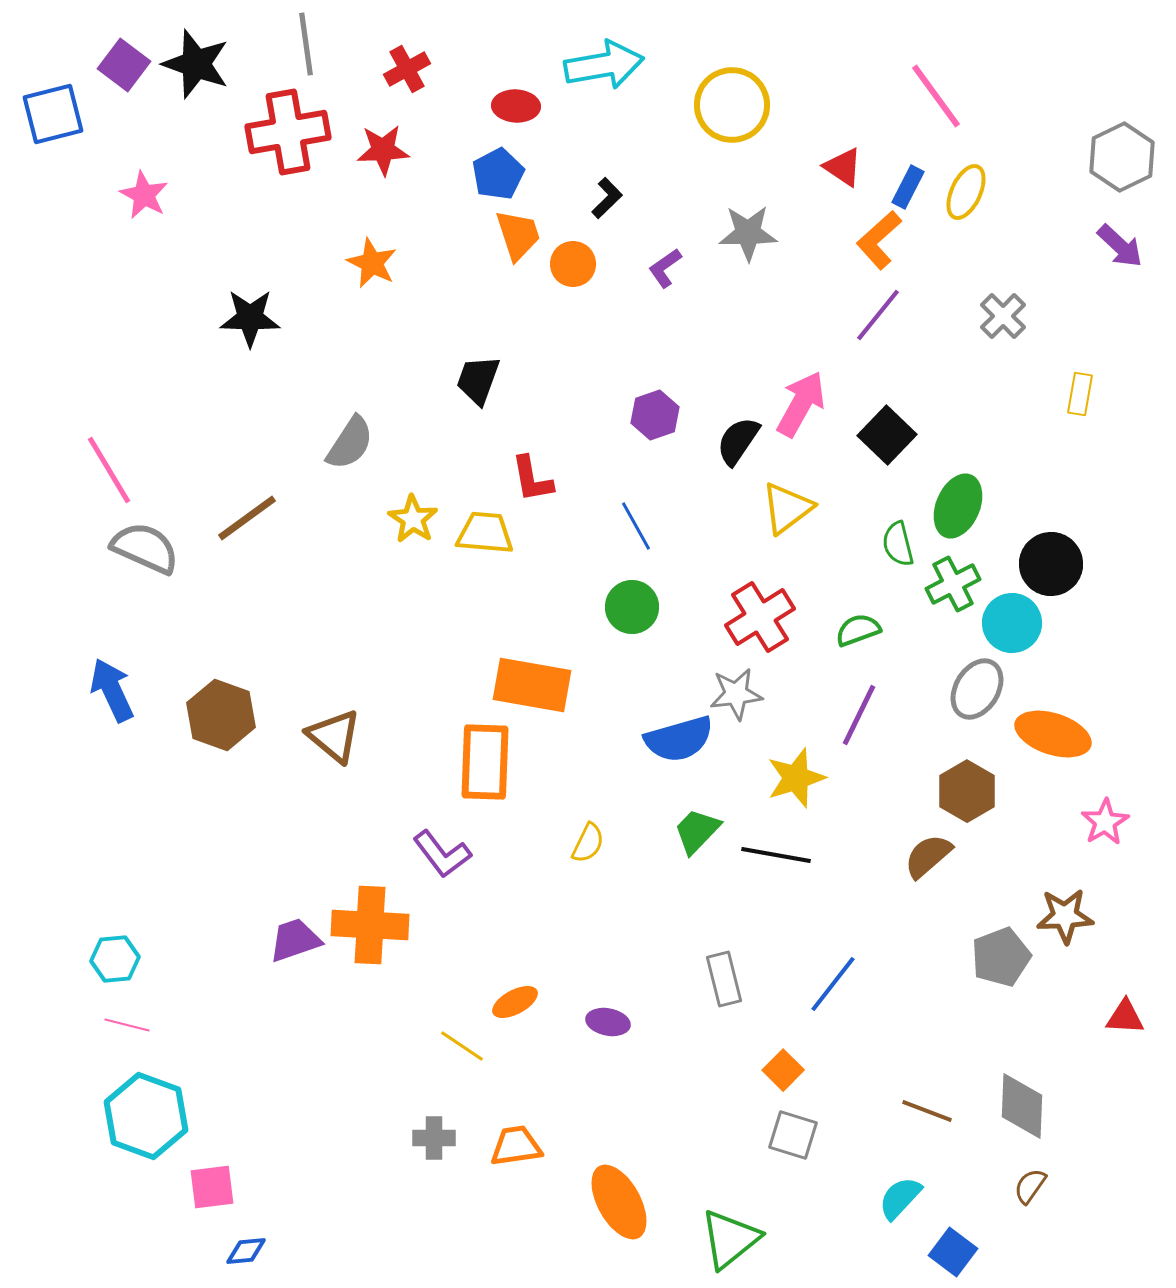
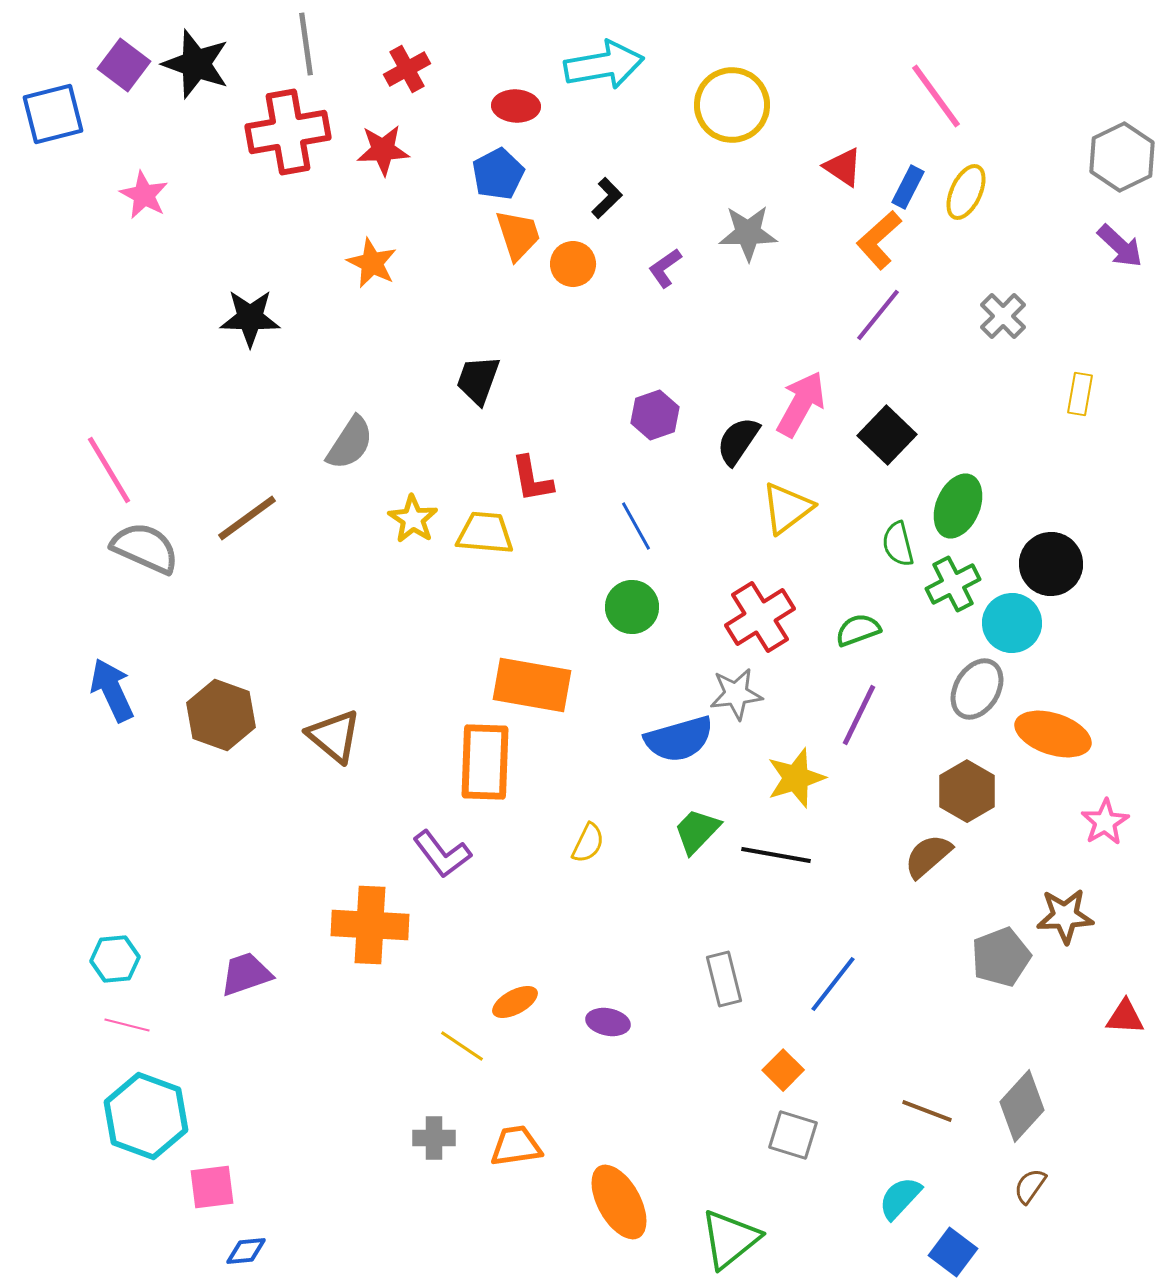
purple trapezoid at (295, 940): moved 49 px left, 34 px down
gray diamond at (1022, 1106): rotated 40 degrees clockwise
